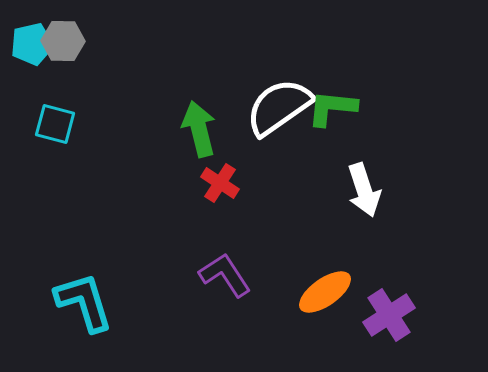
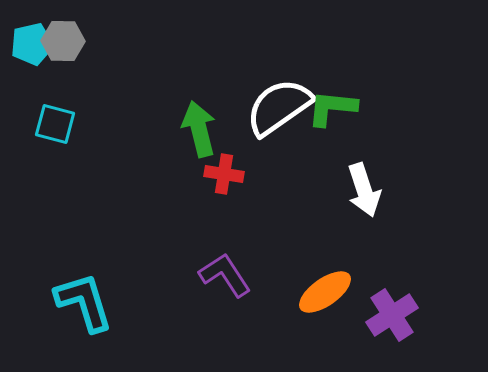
red cross: moved 4 px right, 9 px up; rotated 24 degrees counterclockwise
purple cross: moved 3 px right
